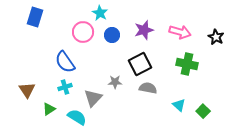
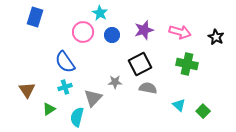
cyan semicircle: rotated 108 degrees counterclockwise
